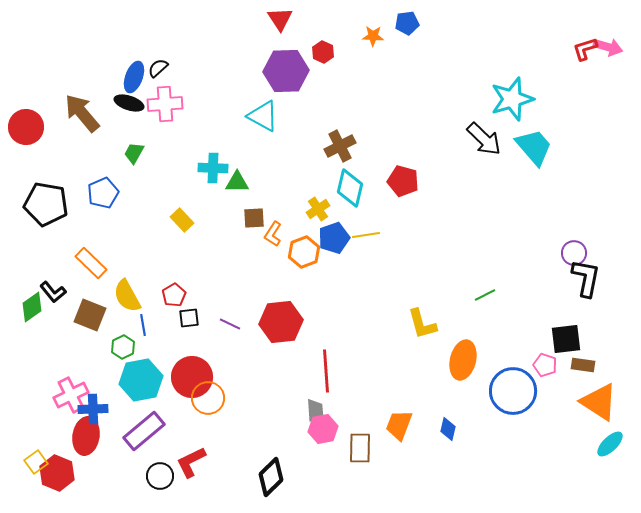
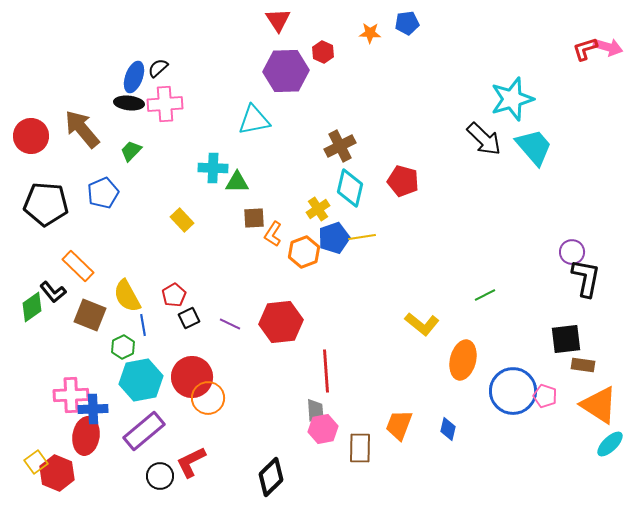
red triangle at (280, 19): moved 2 px left, 1 px down
orange star at (373, 36): moved 3 px left, 3 px up
black ellipse at (129, 103): rotated 12 degrees counterclockwise
brown arrow at (82, 113): moved 16 px down
cyan triangle at (263, 116): moved 9 px left, 4 px down; rotated 40 degrees counterclockwise
red circle at (26, 127): moved 5 px right, 9 px down
green trapezoid at (134, 153): moved 3 px left, 2 px up; rotated 15 degrees clockwise
black pentagon at (46, 204): rotated 6 degrees counterclockwise
yellow line at (366, 235): moved 4 px left, 2 px down
purple circle at (574, 253): moved 2 px left, 1 px up
orange rectangle at (91, 263): moved 13 px left, 3 px down
black square at (189, 318): rotated 20 degrees counterclockwise
yellow L-shape at (422, 324): rotated 36 degrees counterclockwise
pink pentagon at (545, 365): moved 31 px down
pink cross at (71, 395): rotated 24 degrees clockwise
orange triangle at (599, 402): moved 3 px down
